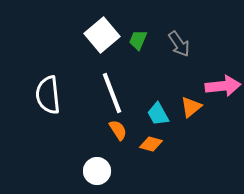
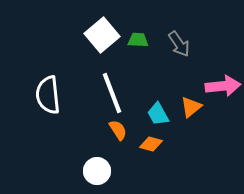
green trapezoid: rotated 70 degrees clockwise
